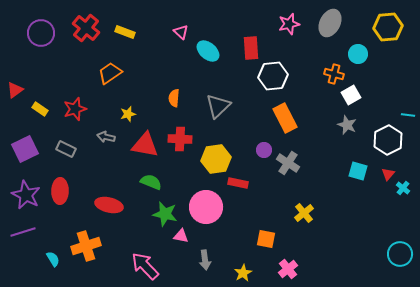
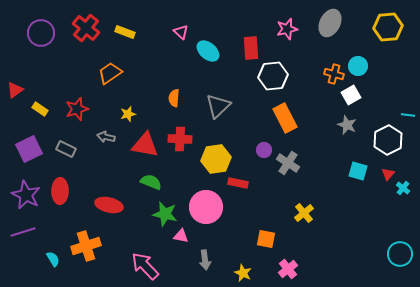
pink star at (289, 24): moved 2 px left, 5 px down
cyan circle at (358, 54): moved 12 px down
red star at (75, 109): moved 2 px right
purple square at (25, 149): moved 4 px right
yellow star at (243, 273): rotated 18 degrees counterclockwise
